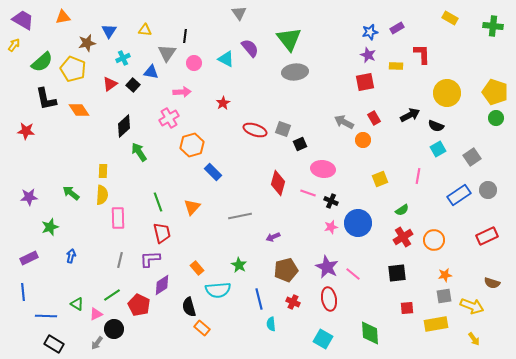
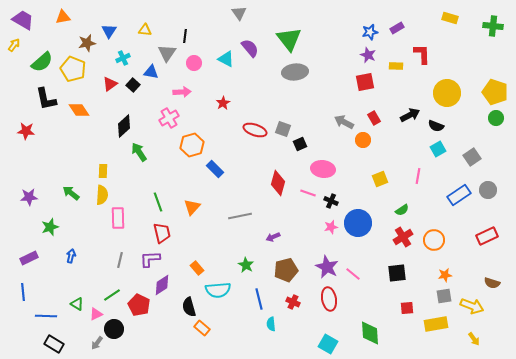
yellow rectangle at (450, 18): rotated 14 degrees counterclockwise
blue rectangle at (213, 172): moved 2 px right, 3 px up
green star at (239, 265): moved 7 px right
cyan square at (323, 339): moved 5 px right, 5 px down
